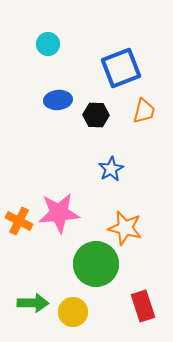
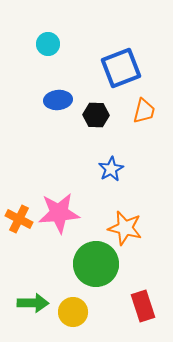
orange cross: moved 2 px up
